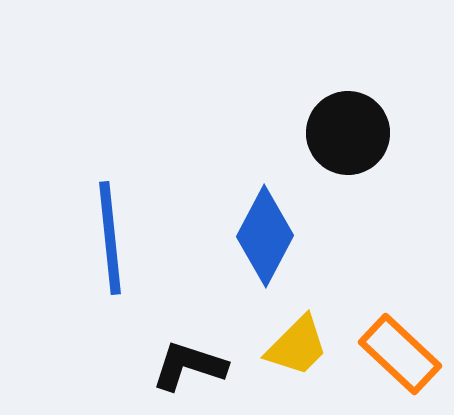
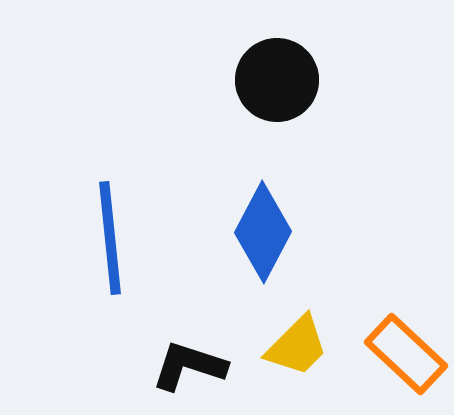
black circle: moved 71 px left, 53 px up
blue diamond: moved 2 px left, 4 px up
orange rectangle: moved 6 px right
